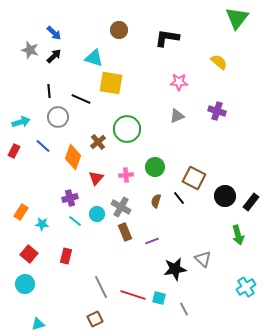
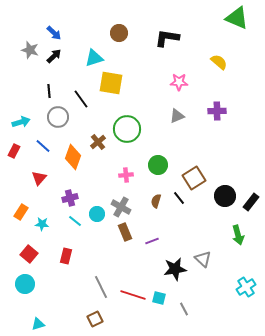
green triangle at (237, 18): rotated 45 degrees counterclockwise
brown circle at (119, 30): moved 3 px down
cyan triangle at (94, 58): rotated 36 degrees counterclockwise
black line at (81, 99): rotated 30 degrees clockwise
purple cross at (217, 111): rotated 18 degrees counterclockwise
green circle at (155, 167): moved 3 px right, 2 px up
red triangle at (96, 178): moved 57 px left
brown square at (194, 178): rotated 30 degrees clockwise
